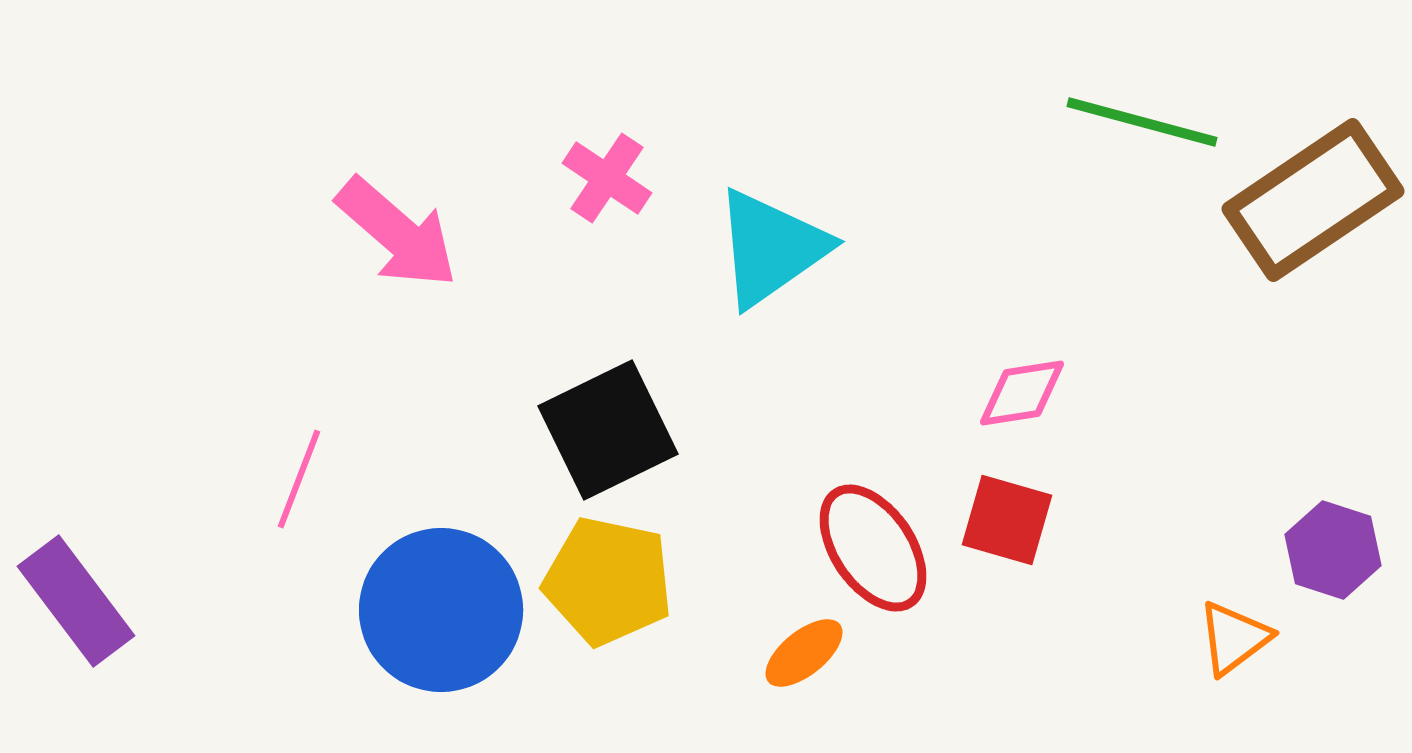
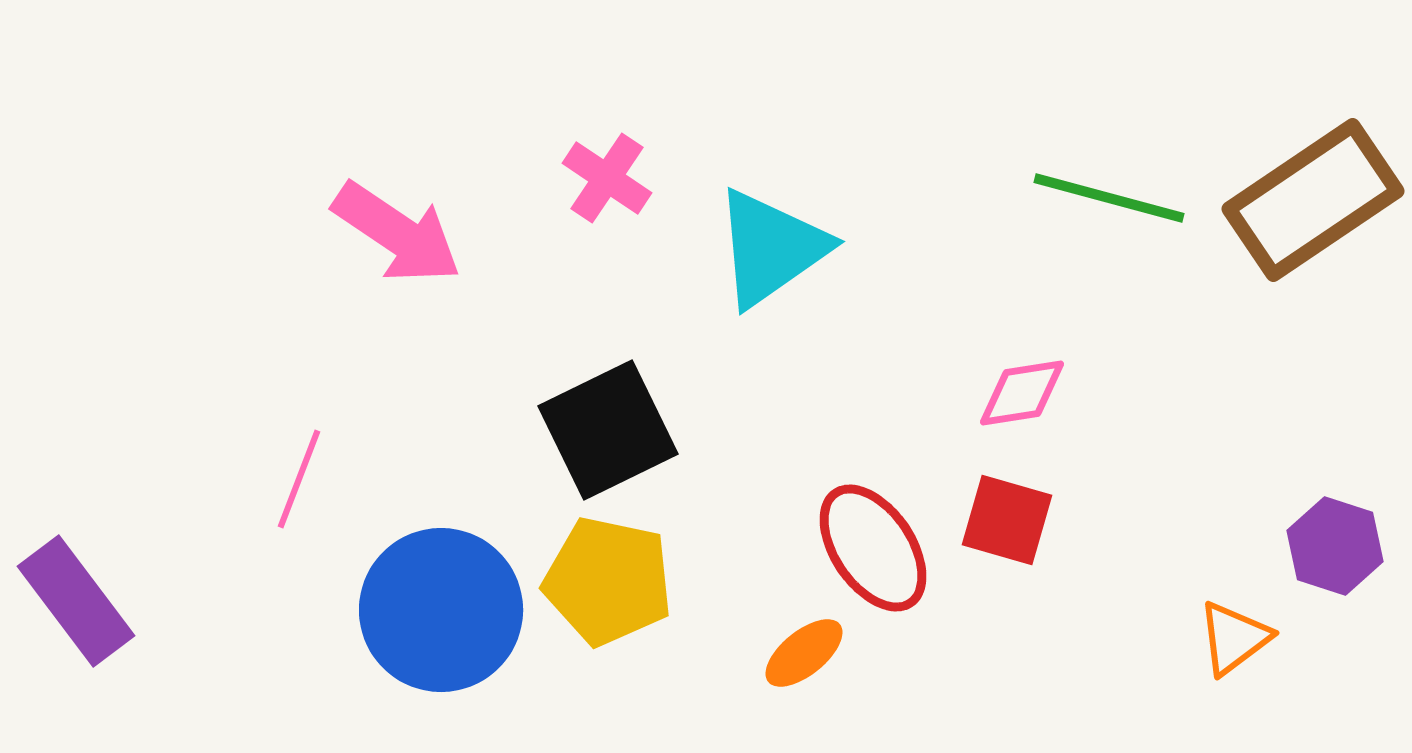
green line: moved 33 px left, 76 px down
pink arrow: rotated 7 degrees counterclockwise
purple hexagon: moved 2 px right, 4 px up
